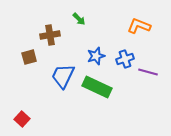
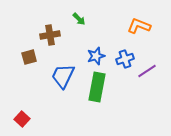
purple line: moved 1 px left, 1 px up; rotated 48 degrees counterclockwise
green rectangle: rotated 76 degrees clockwise
